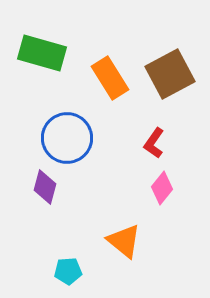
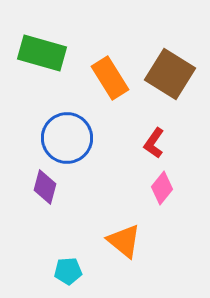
brown square: rotated 30 degrees counterclockwise
